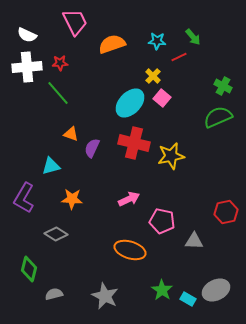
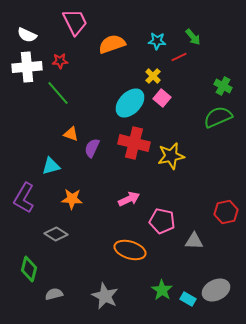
red star: moved 2 px up
